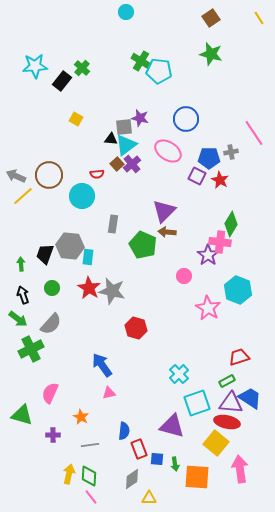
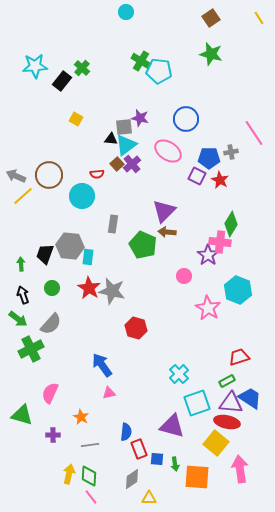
blue semicircle at (124, 431): moved 2 px right, 1 px down
